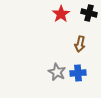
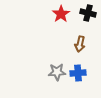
black cross: moved 1 px left
gray star: rotated 30 degrees counterclockwise
